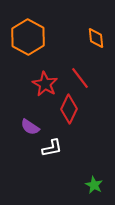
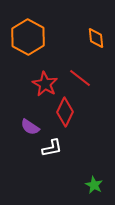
red line: rotated 15 degrees counterclockwise
red diamond: moved 4 px left, 3 px down
